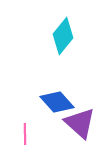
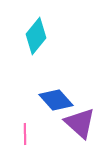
cyan diamond: moved 27 px left
blue diamond: moved 1 px left, 2 px up
